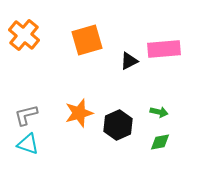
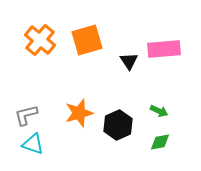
orange cross: moved 16 px right, 5 px down
black triangle: rotated 36 degrees counterclockwise
green arrow: moved 1 px up; rotated 12 degrees clockwise
cyan triangle: moved 5 px right
